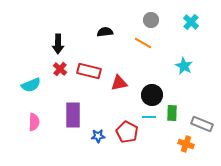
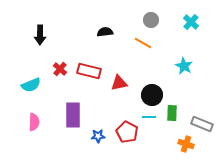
black arrow: moved 18 px left, 9 px up
